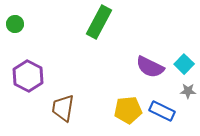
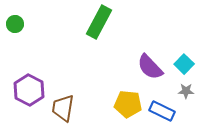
purple semicircle: rotated 20 degrees clockwise
purple hexagon: moved 1 px right, 14 px down
gray star: moved 2 px left
yellow pentagon: moved 6 px up; rotated 12 degrees clockwise
